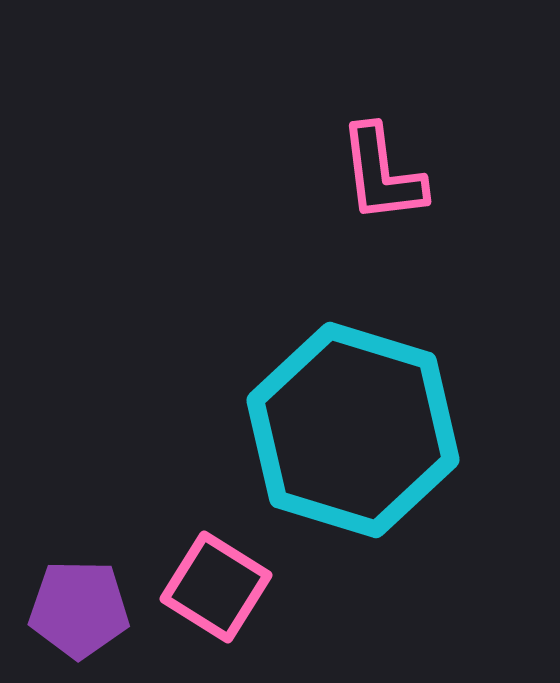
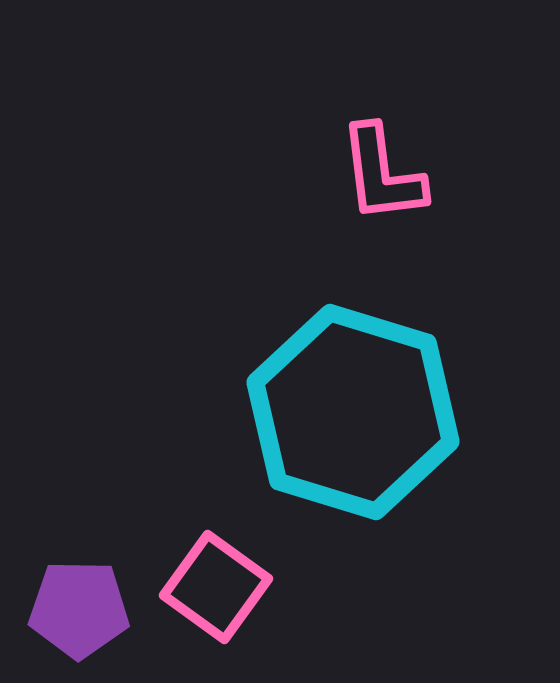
cyan hexagon: moved 18 px up
pink square: rotated 4 degrees clockwise
